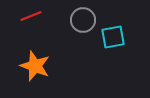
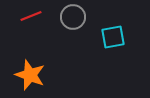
gray circle: moved 10 px left, 3 px up
orange star: moved 5 px left, 9 px down
